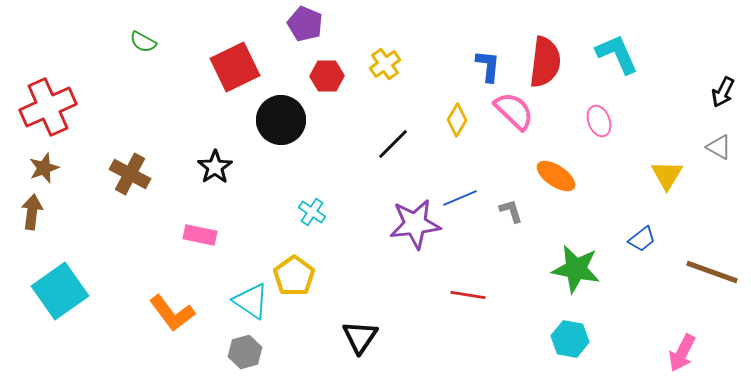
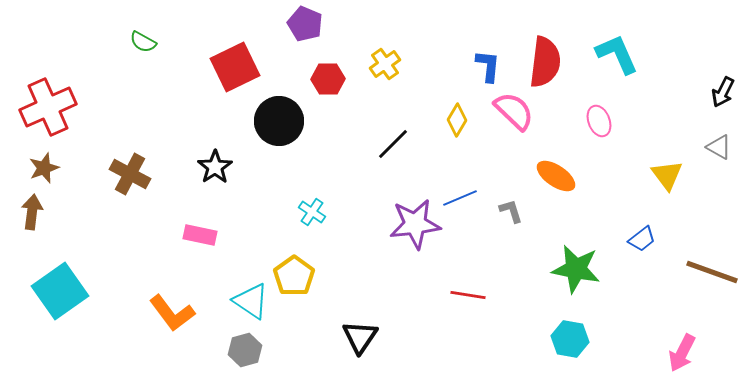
red hexagon: moved 1 px right, 3 px down
black circle: moved 2 px left, 1 px down
yellow triangle: rotated 8 degrees counterclockwise
gray hexagon: moved 2 px up
